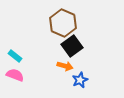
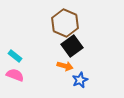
brown hexagon: moved 2 px right
